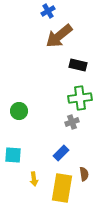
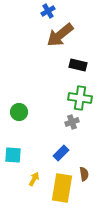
brown arrow: moved 1 px right, 1 px up
green cross: rotated 15 degrees clockwise
green circle: moved 1 px down
yellow arrow: rotated 144 degrees counterclockwise
